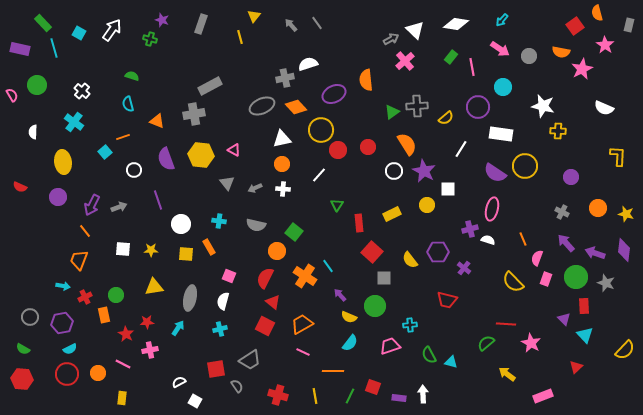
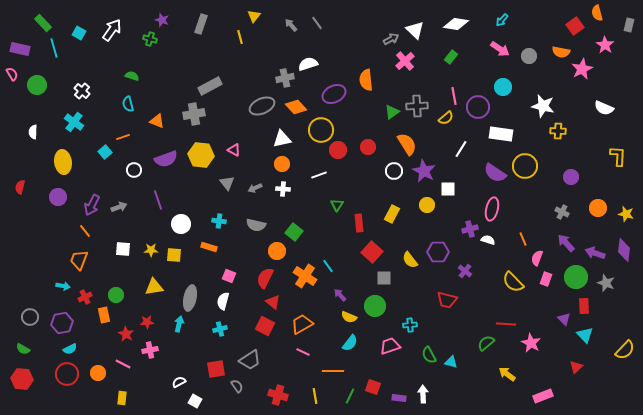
pink line at (472, 67): moved 18 px left, 29 px down
pink semicircle at (12, 95): moved 21 px up
purple semicircle at (166, 159): rotated 90 degrees counterclockwise
white line at (319, 175): rotated 28 degrees clockwise
red semicircle at (20, 187): rotated 80 degrees clockwise
yellow rectangle at (392, 214): rotated 36 degrees counterclockwise
orange rectangle at (209, 247): rotated 42 degrees counterclockwise
yellow square at (186, 254): moved 12 px left, 1 px down
purple cross at (464, 268): moved 1 px right, 3 px down
cyan arrow at (178, 328): moved 1 px right, 4 px up; rotated 21 degrees counterclockwise
